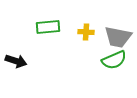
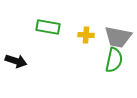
green rectangle: rotated 15 degrees clockwise
yellow cross: moved 3 px down
green semicircle: rotated 55 degrees counterclockwise
